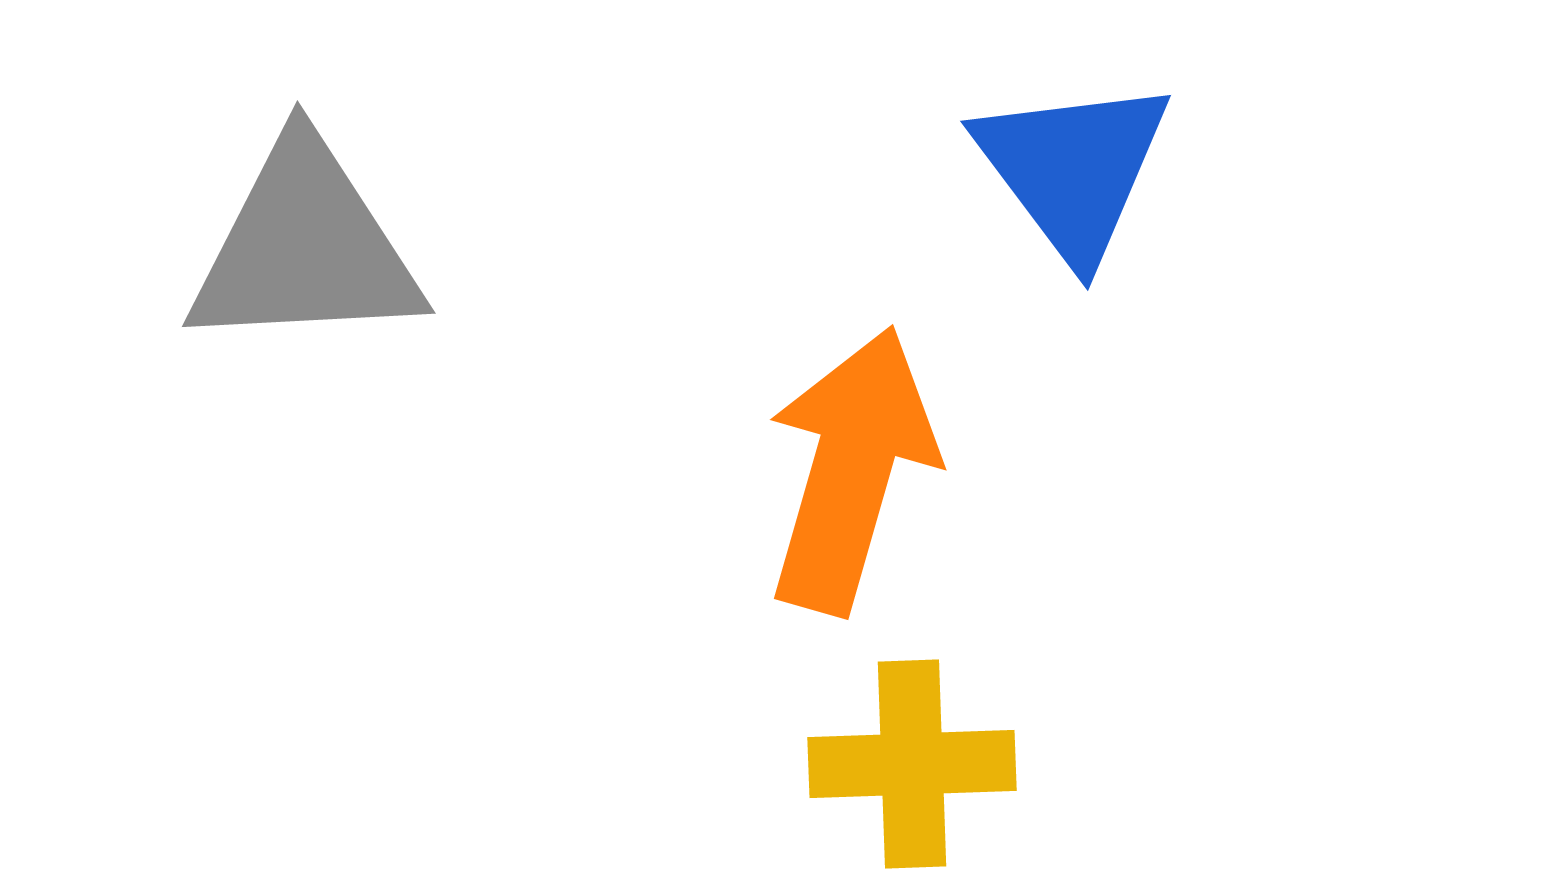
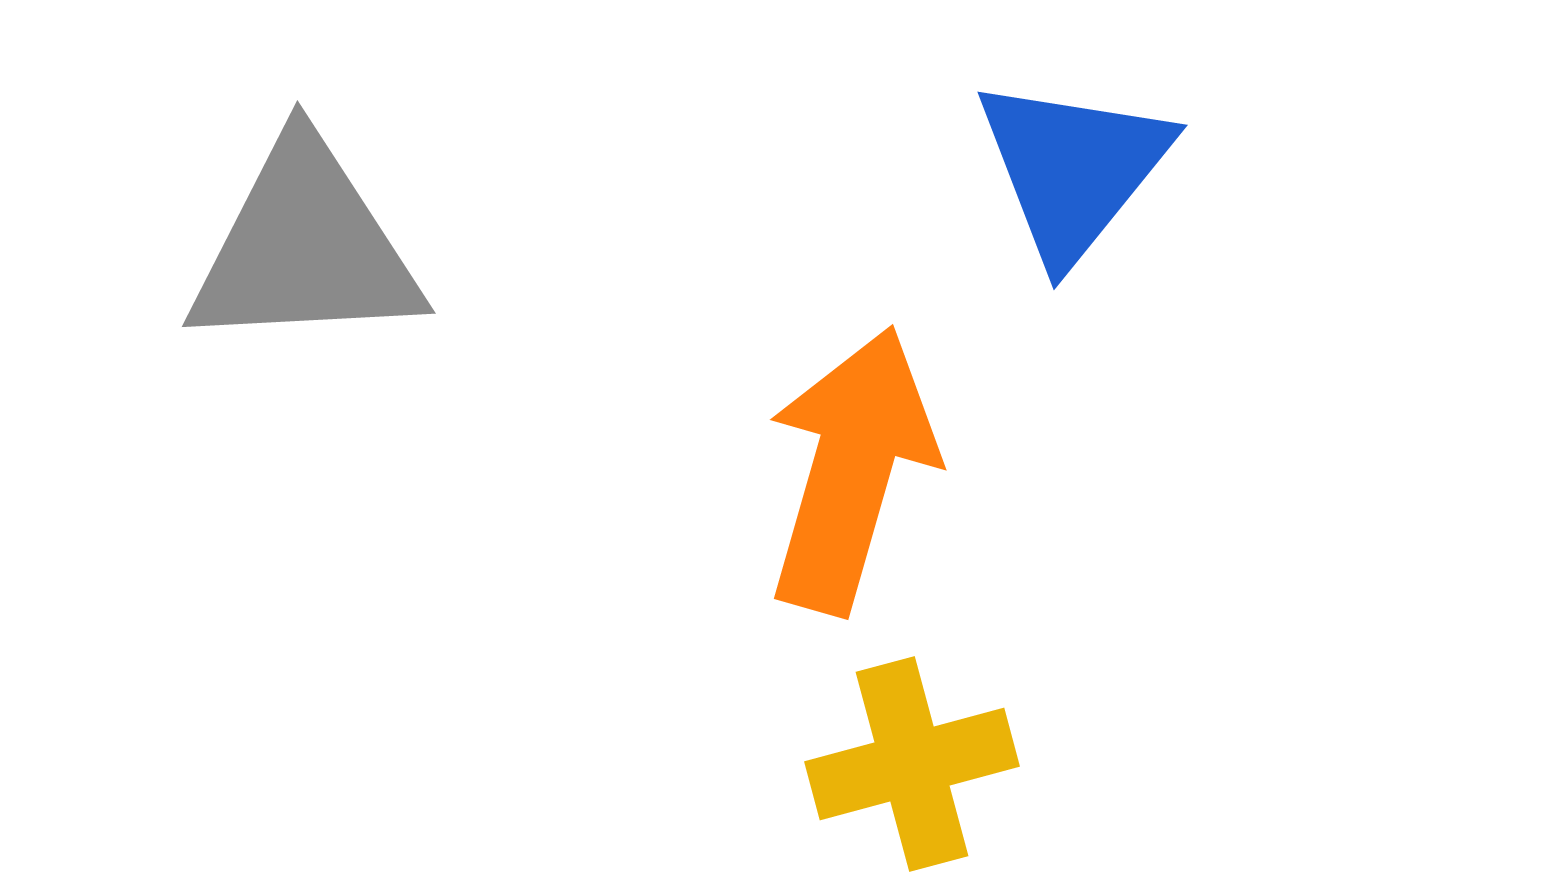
blue triangle: rotated 16 degrees clockwise
yellow cross: rotated 13 degrees counterclockwise
